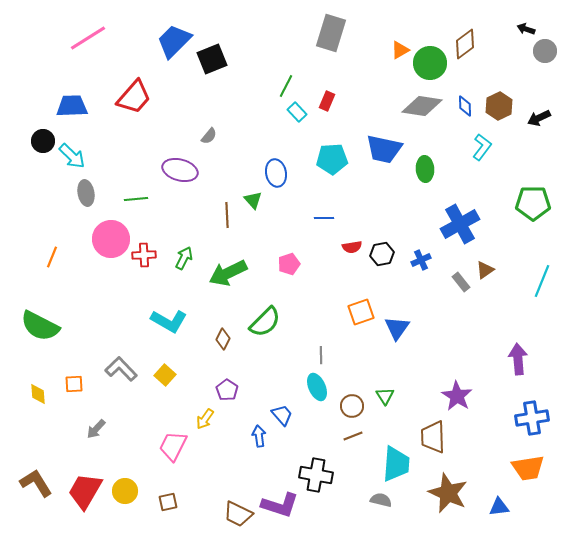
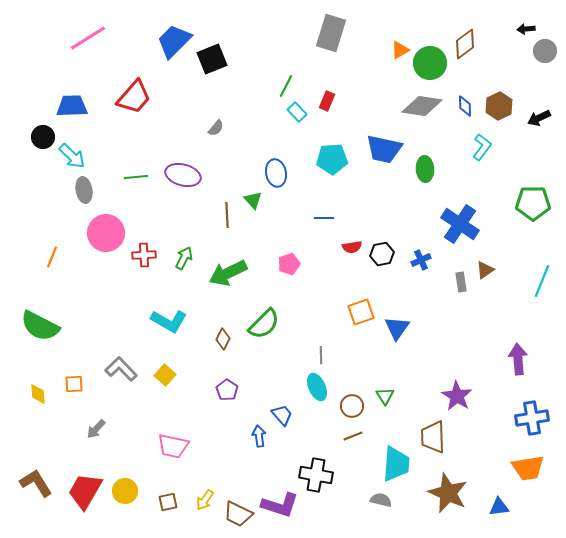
black arrow at (526, 29): rotated 24 degrees counterclockwise
gray semicircle at (209, 136): moved 7 px right, 8 px up
black circle at (43, 141): moved 4 px up
purple ellipse at (180, 170): moved 3 px right, 5 px down
gray ellipse at (86, 193): moved 2 px left, 3 px up
green line at (136, 199): moved 22 px up
blue cross at (460, 224): rotated 27 degrees counterclockwise
pink circle at (111, 239): moved 5 px left, 6 px up
gray rectangle at (461, 282): rotated 30 degrees clockwise
green semicircle at (265, 322): moved 1 px left, 2 px down
yellow arrow at (205, 419): moved 81 px down
pink trapezoid at (173, 446): rotated 104 degrees counterclockwise
